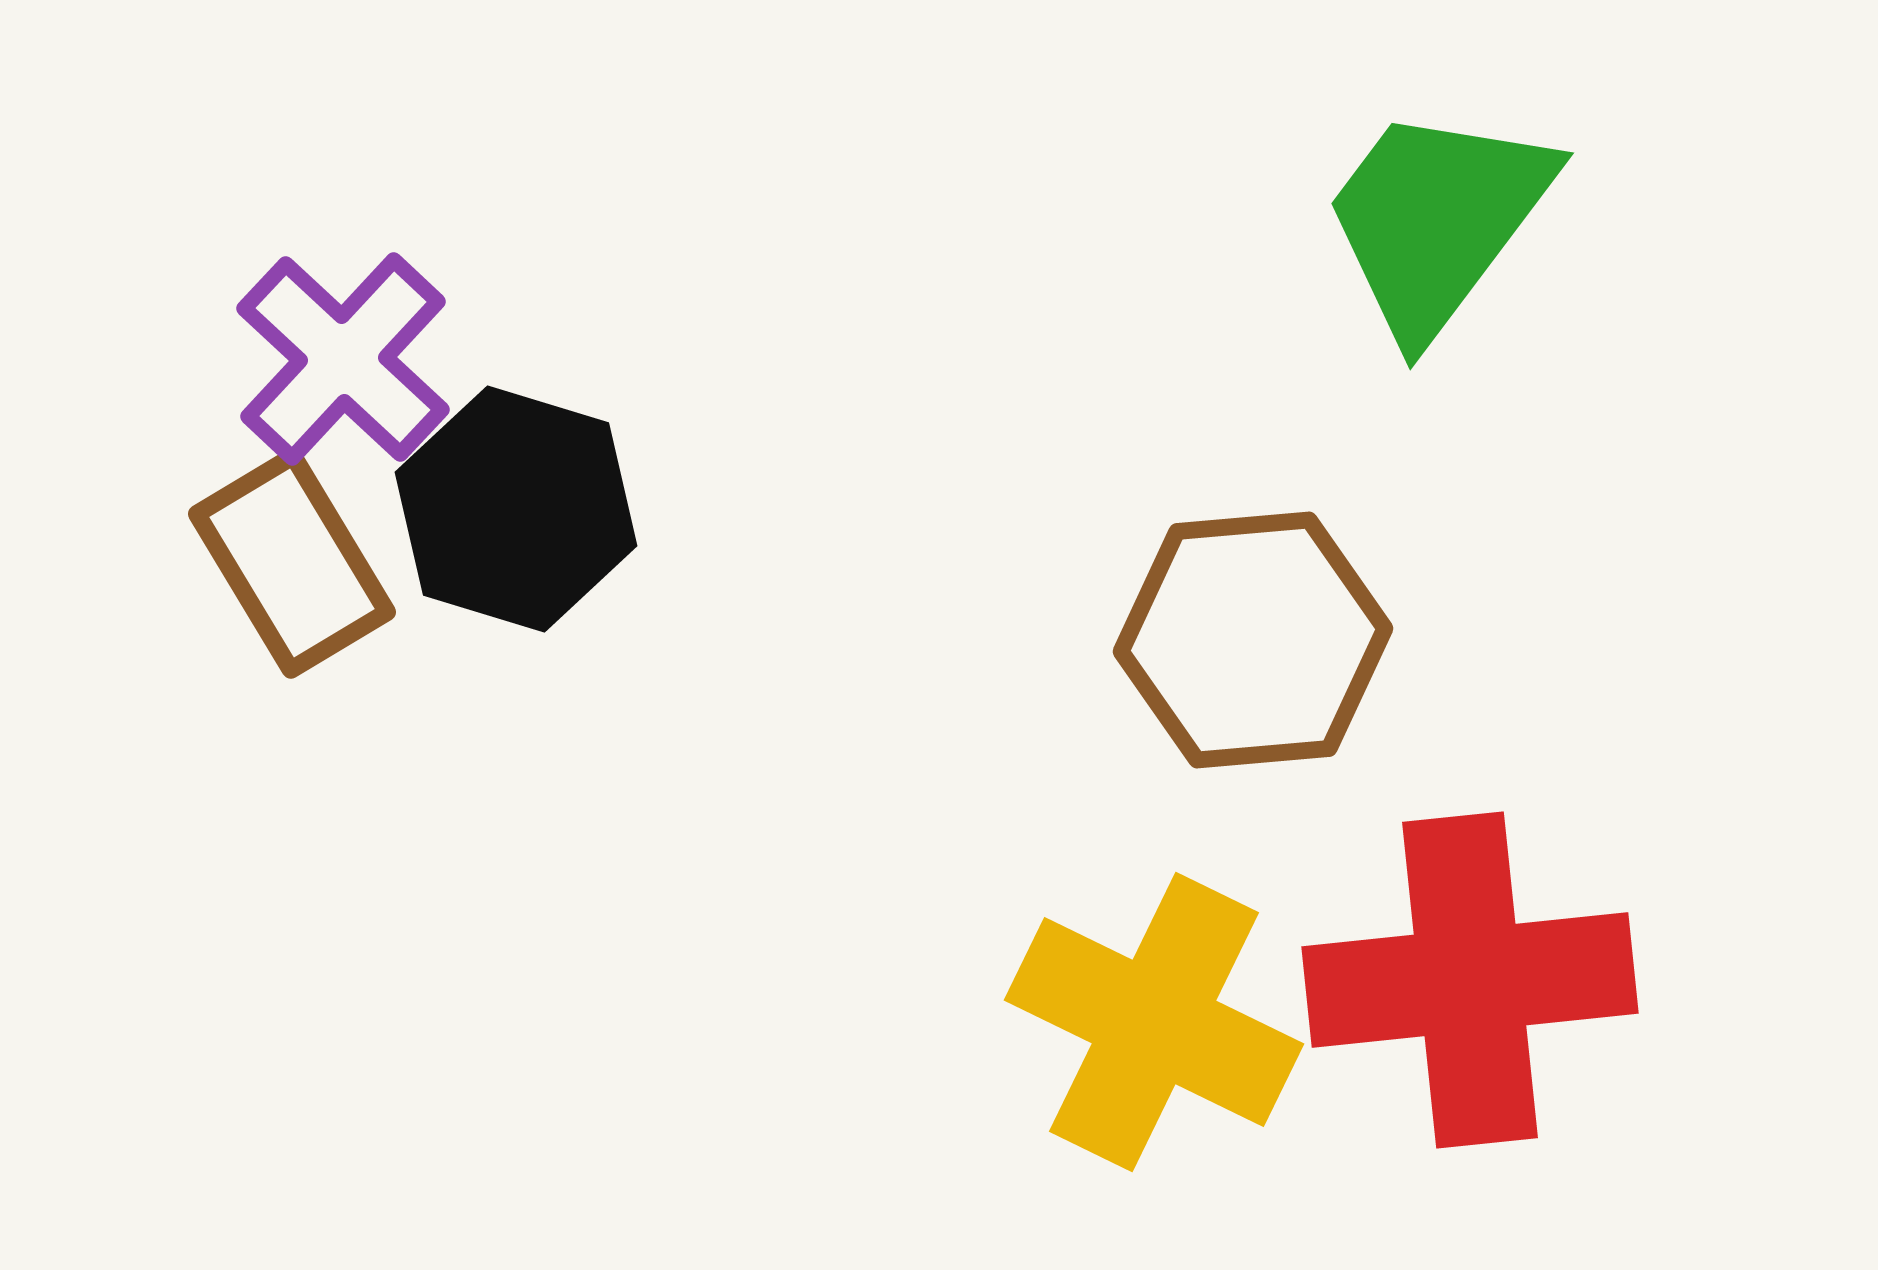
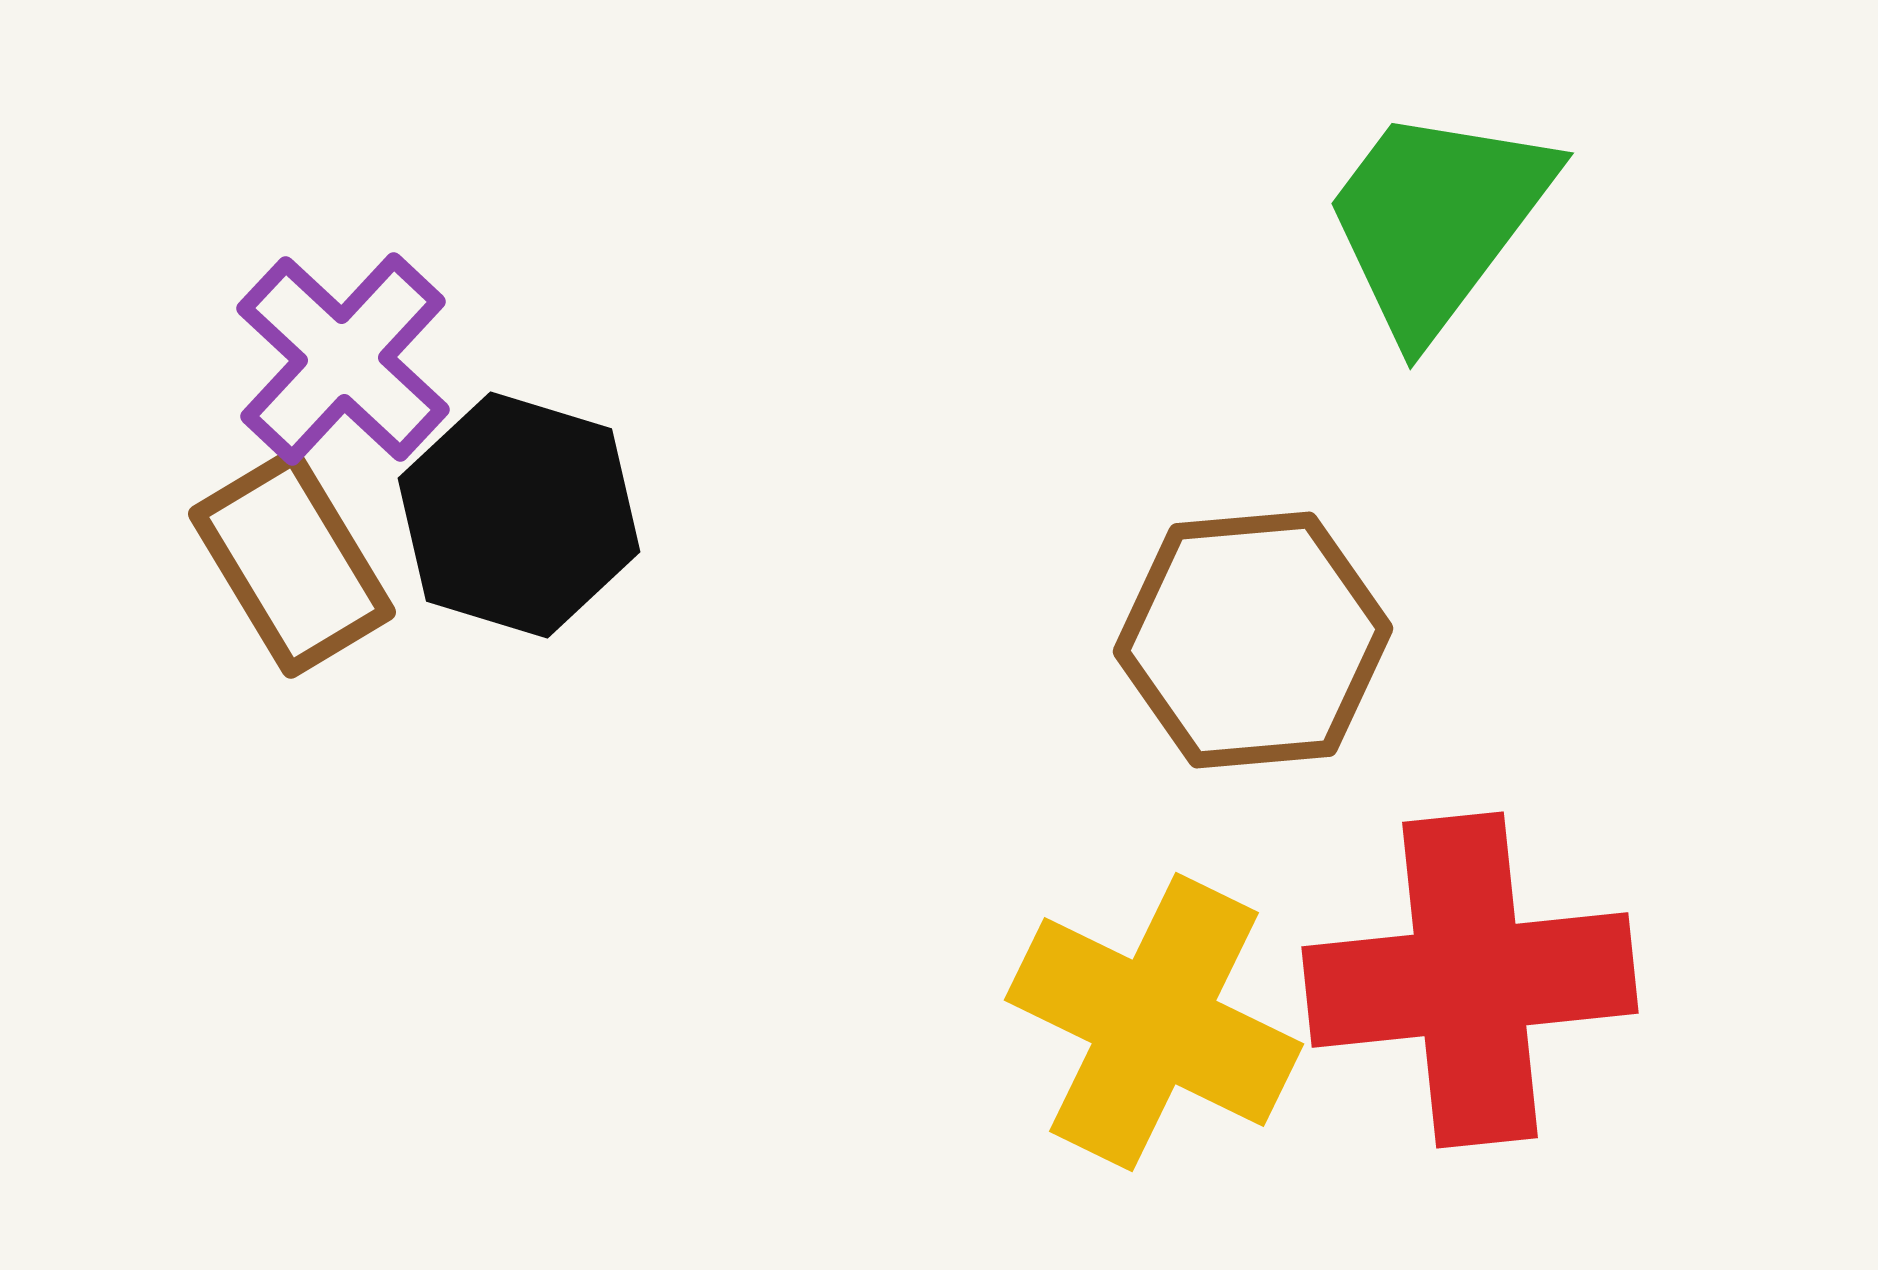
black hexagon: moved 3 px right, 6 px down
